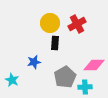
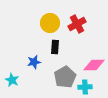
black rectangle: moved 4 px down
